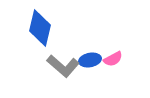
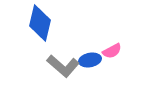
blue diamond: moved 5 px up
pink semicircle: moved 1 px left, 8 px up
